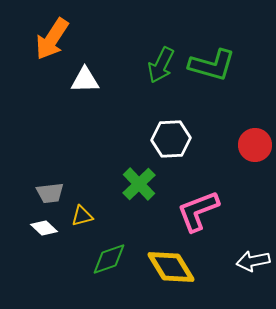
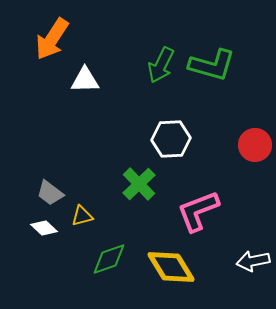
gray trapezoid: rotated 44 degrees clockwise
